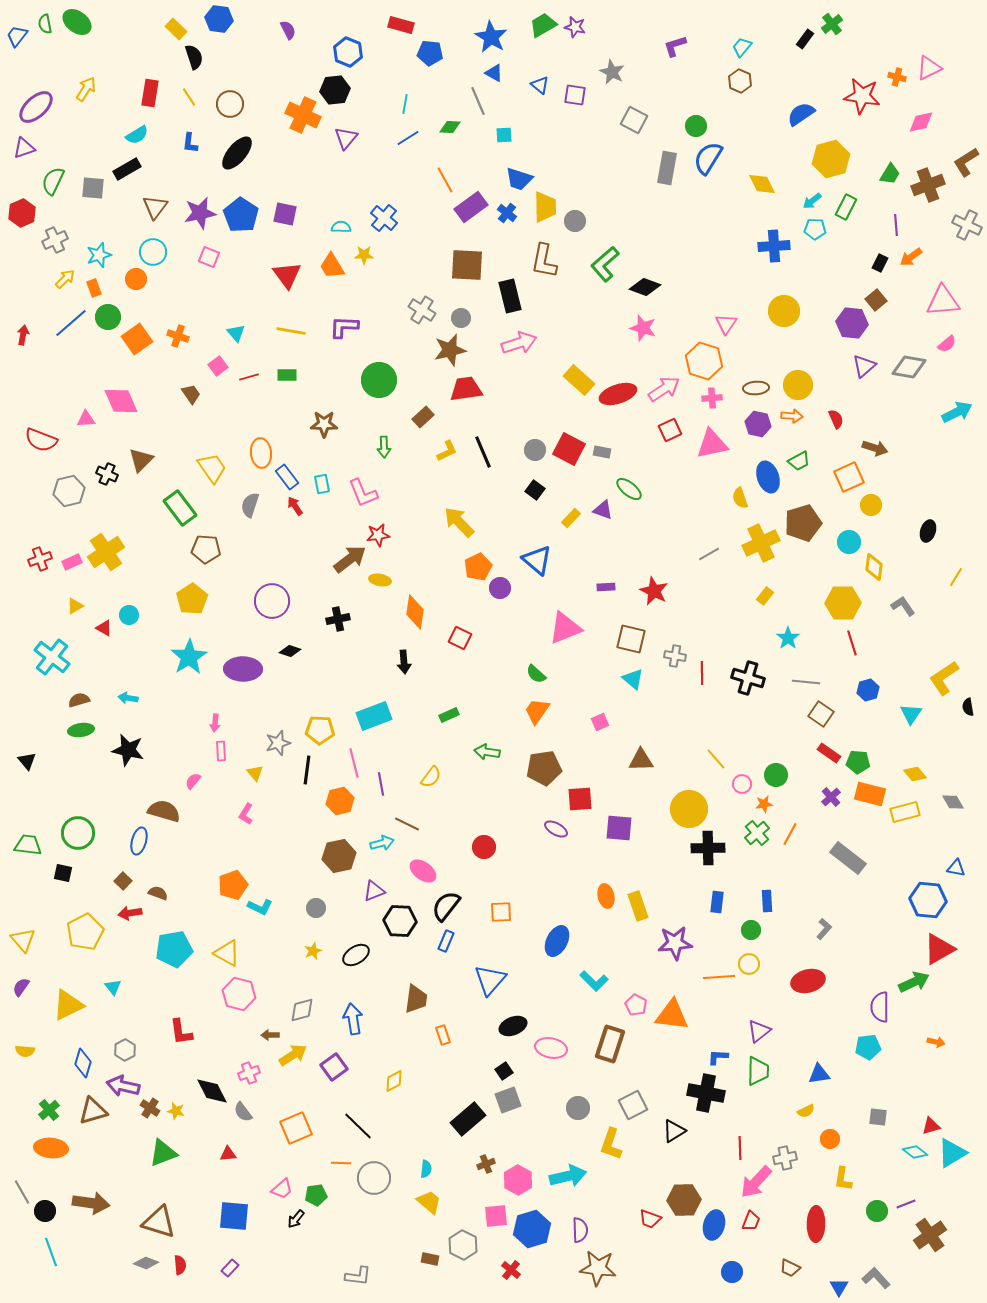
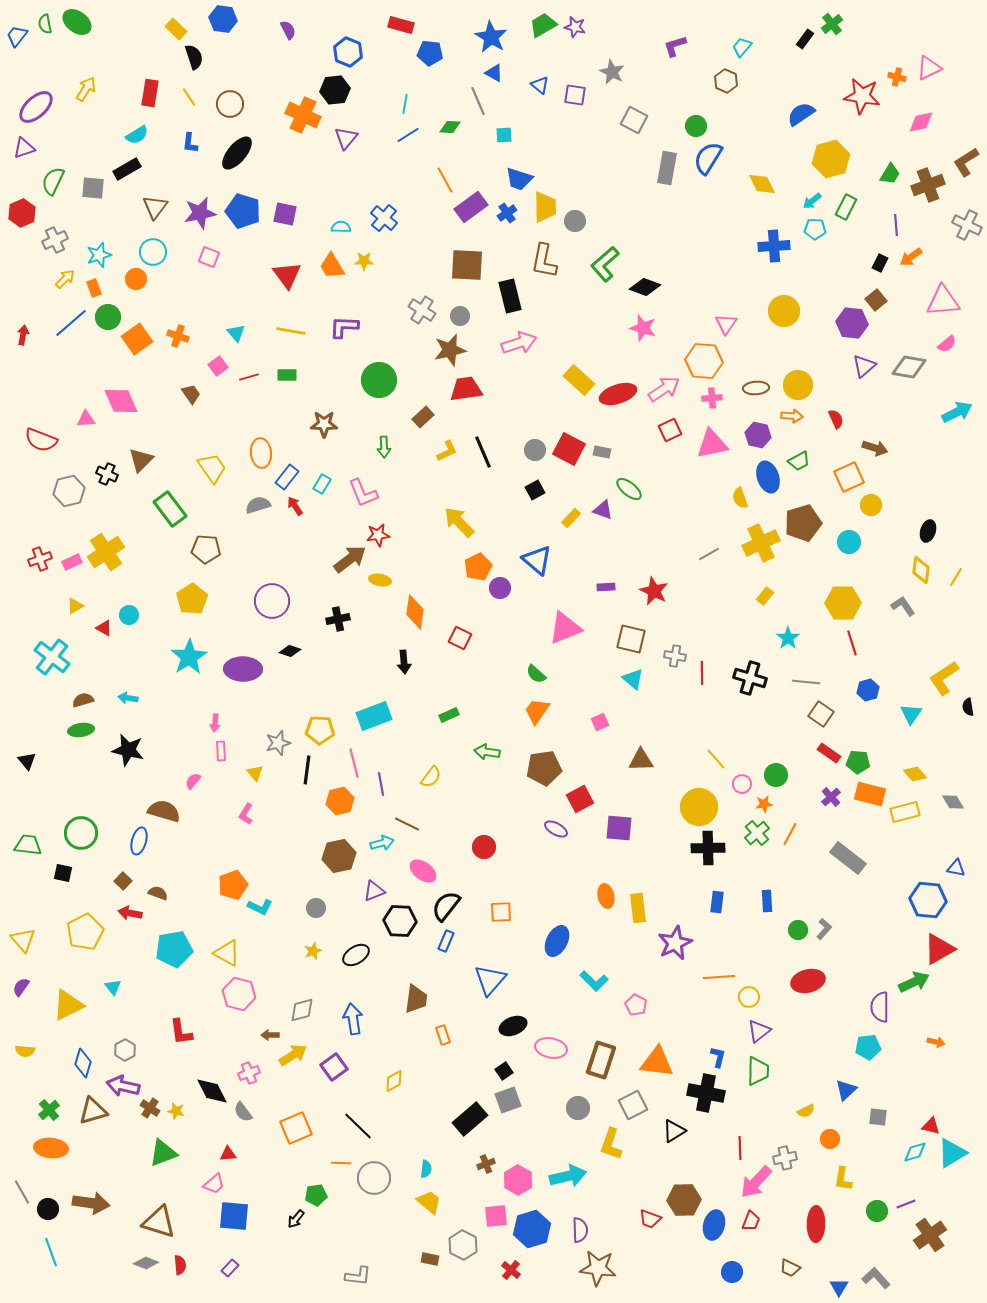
blue hexagon at (219, 19): moved 4 px right
brown hexagon at (740, 81): moved 14 px left
blue line at (408, 138): moved 3 px up
blue cross at (507, 213): rotated 18 degrees clockwise
blue pentagon at (241, 215): moved 2 px right, 4 px up; rotated 16 degrees counterclockwise
yellow star at (364, 255): moved 6 px down
gray circle at (461, 318): moved 1 px left, 2 px up
orange hexagon at (704, 361): rotated 12 degrees counterclockwise
purple hexagon at (758, 424): moved 11 px down
blue rectangle at (287, 477): rotated 75 degrees clockwise
cyan rectangle at (322, 484): rotated 42 degrees clockwise
black square at (535, 490): rotated 24 degrees clockwise
gray semicircle at (250, 505): moved 8 px right; rotated 55 degrees clockwise
green rectangle at (180, 508): moved 10 px left, 1 px down
yellow diamond at (874, 567): moved 47 px right, 3 px down
black cross at (748, 678): moved 2 px right
brown semicircle at (79, 700): moved 4 px right
red square at (580, 799): rotated 24 degrees counterclockwise
yellow circle at (689, 809): moved 10 px right, 2 px up
green circle at (78, 833): moved 3 px right
yellow rectangle at (638, 906): moved 2 px down; rotated 12 degrees clockwise
red arrow at (130, 913): rotated 20 degrees clockwise
green circle at (751, 930): moved 47 px right
purple star at (675, 943): rotated 20 degrees counterclockwise
yellow circle at (749, 964): moved 33 px down
orange triangle at (672, 1015): moved 15 px left, 47 px down
brown rectangle at (610, 1044): moved 9 px left, 16 px down
blue L-shape at (718, 1057): rotated 100 degrees clockwise
blue triangle at (819, 1074): moved 27 px right, 16 px down; rotated 35 degrees counterclockwise
black rectangle at (468, 1119): moved 2 px right
red triangle at (931, 1126): rotated 30 degrees clockwise
cyan diamond at (915, 1152): rotated 55 degrees counterclockwise
pink trapezoid at (282, 1189): moved 68 px left, 5 px up
black circle at (45, 1211): moved 3 px right, 2 px up
